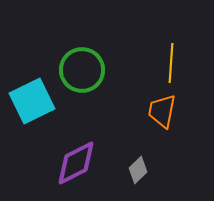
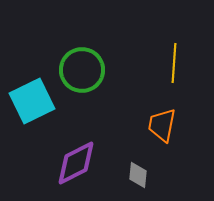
yellow line: moved 3 px right
orange trapezoid: moved 14 px down
gray diamond: moved 5 px down; rotated 40 degrees counterclockwise
